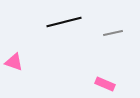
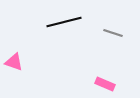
gray line: rotated 30 degrees clockwise
